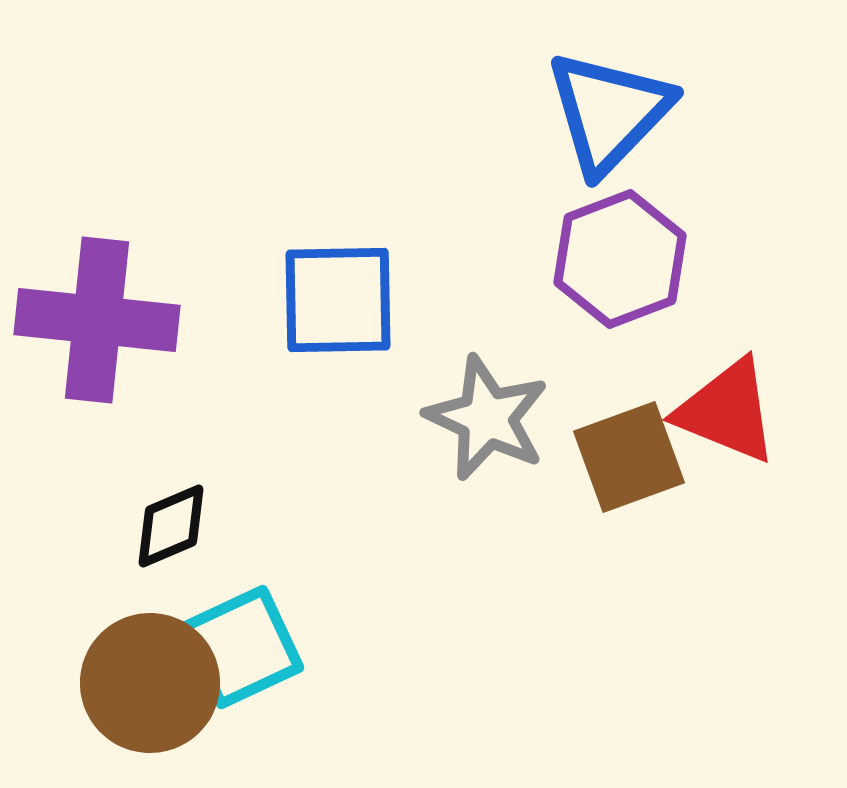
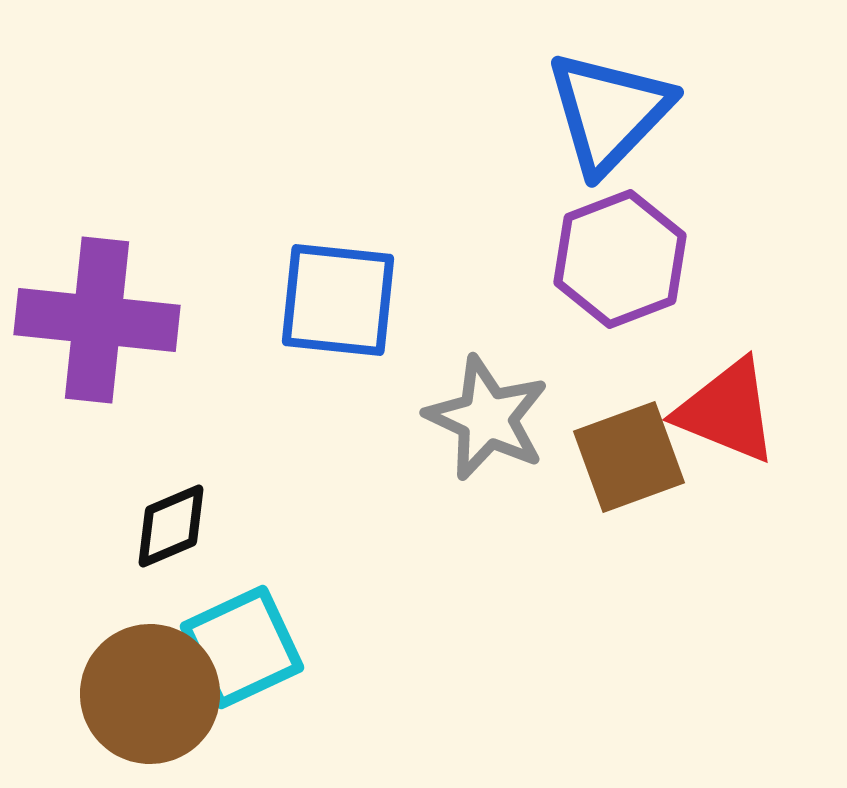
blue square: rotated 7 degrees clockwise
brown circle: moved 11 px down
